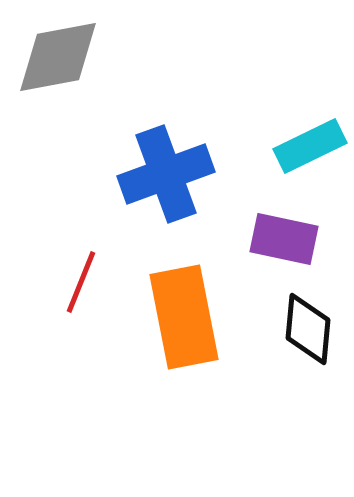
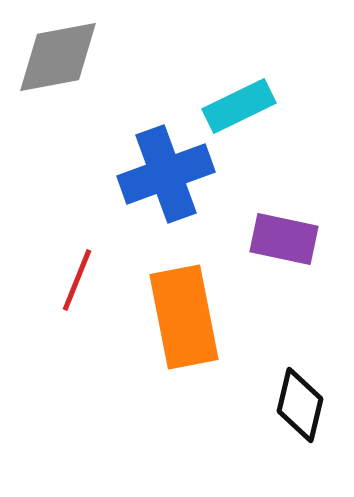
cyan rectangle: moved 71 px left, 40 px up
red line: moved 4 px left, 2 px up
black diamond: moved 8 px left, 76 px down; rotated 8 degrees clockwise
